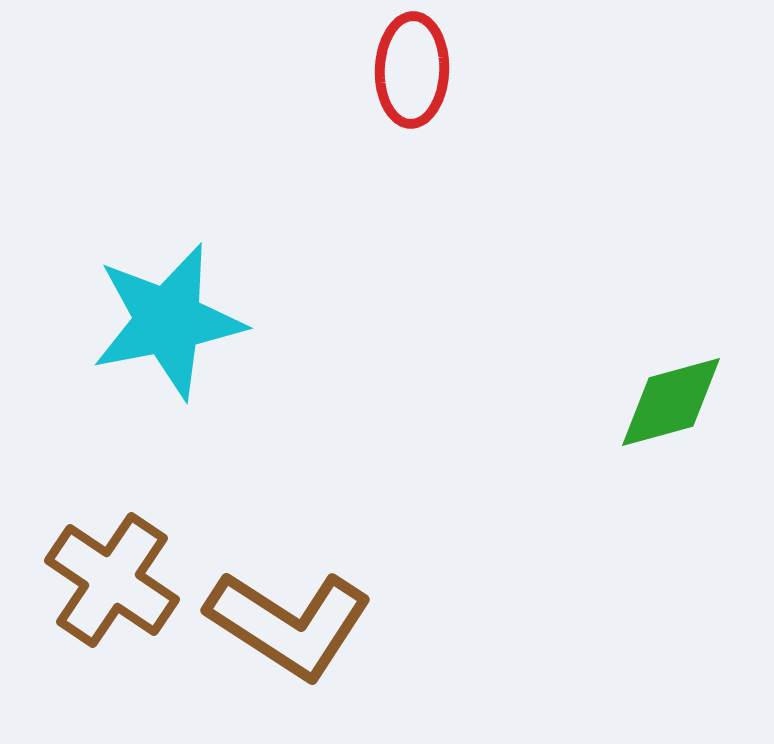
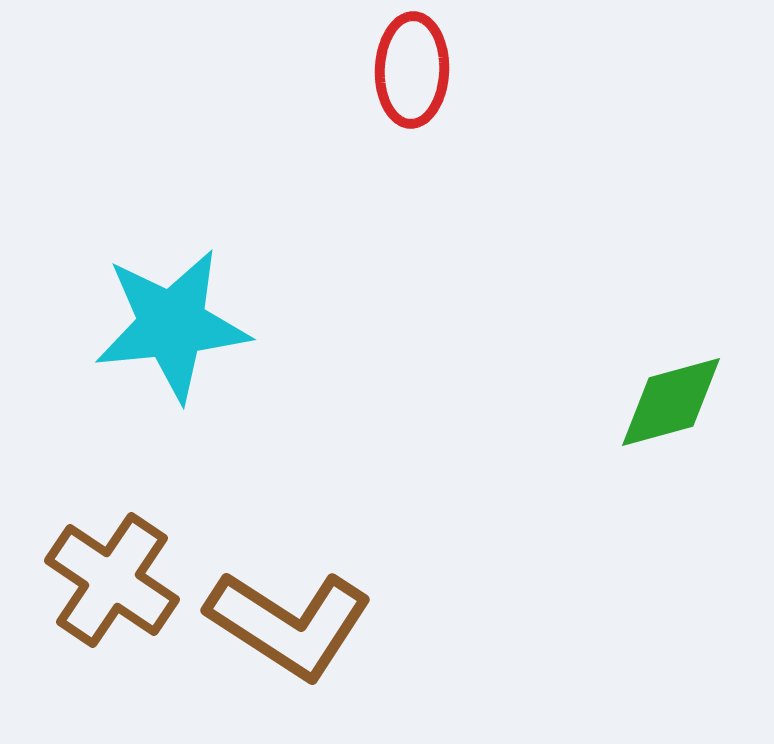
cyan star: moved 4 px right, 4 px down; rotated 5 degrees clockwise
